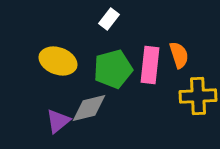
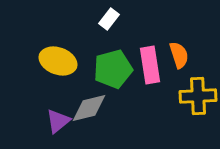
pink rectangle: rotated 15 degrees counterclockwise
